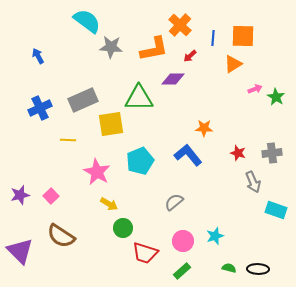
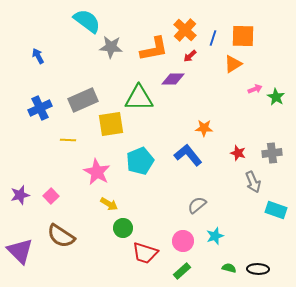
orange cross: moved 5 px right, 5 px down
blue line: rotated 14 degrees clockwise
gray semicircle: moved 23 px right, 3 px down
